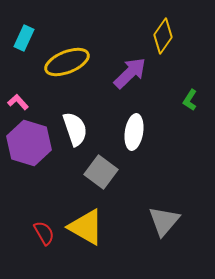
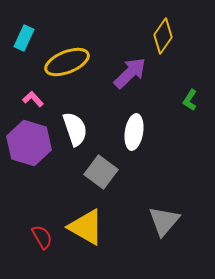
pink L-shape: moved 15 px right, 3 px up
red semicircle: moved 2 px left, 4 px down
